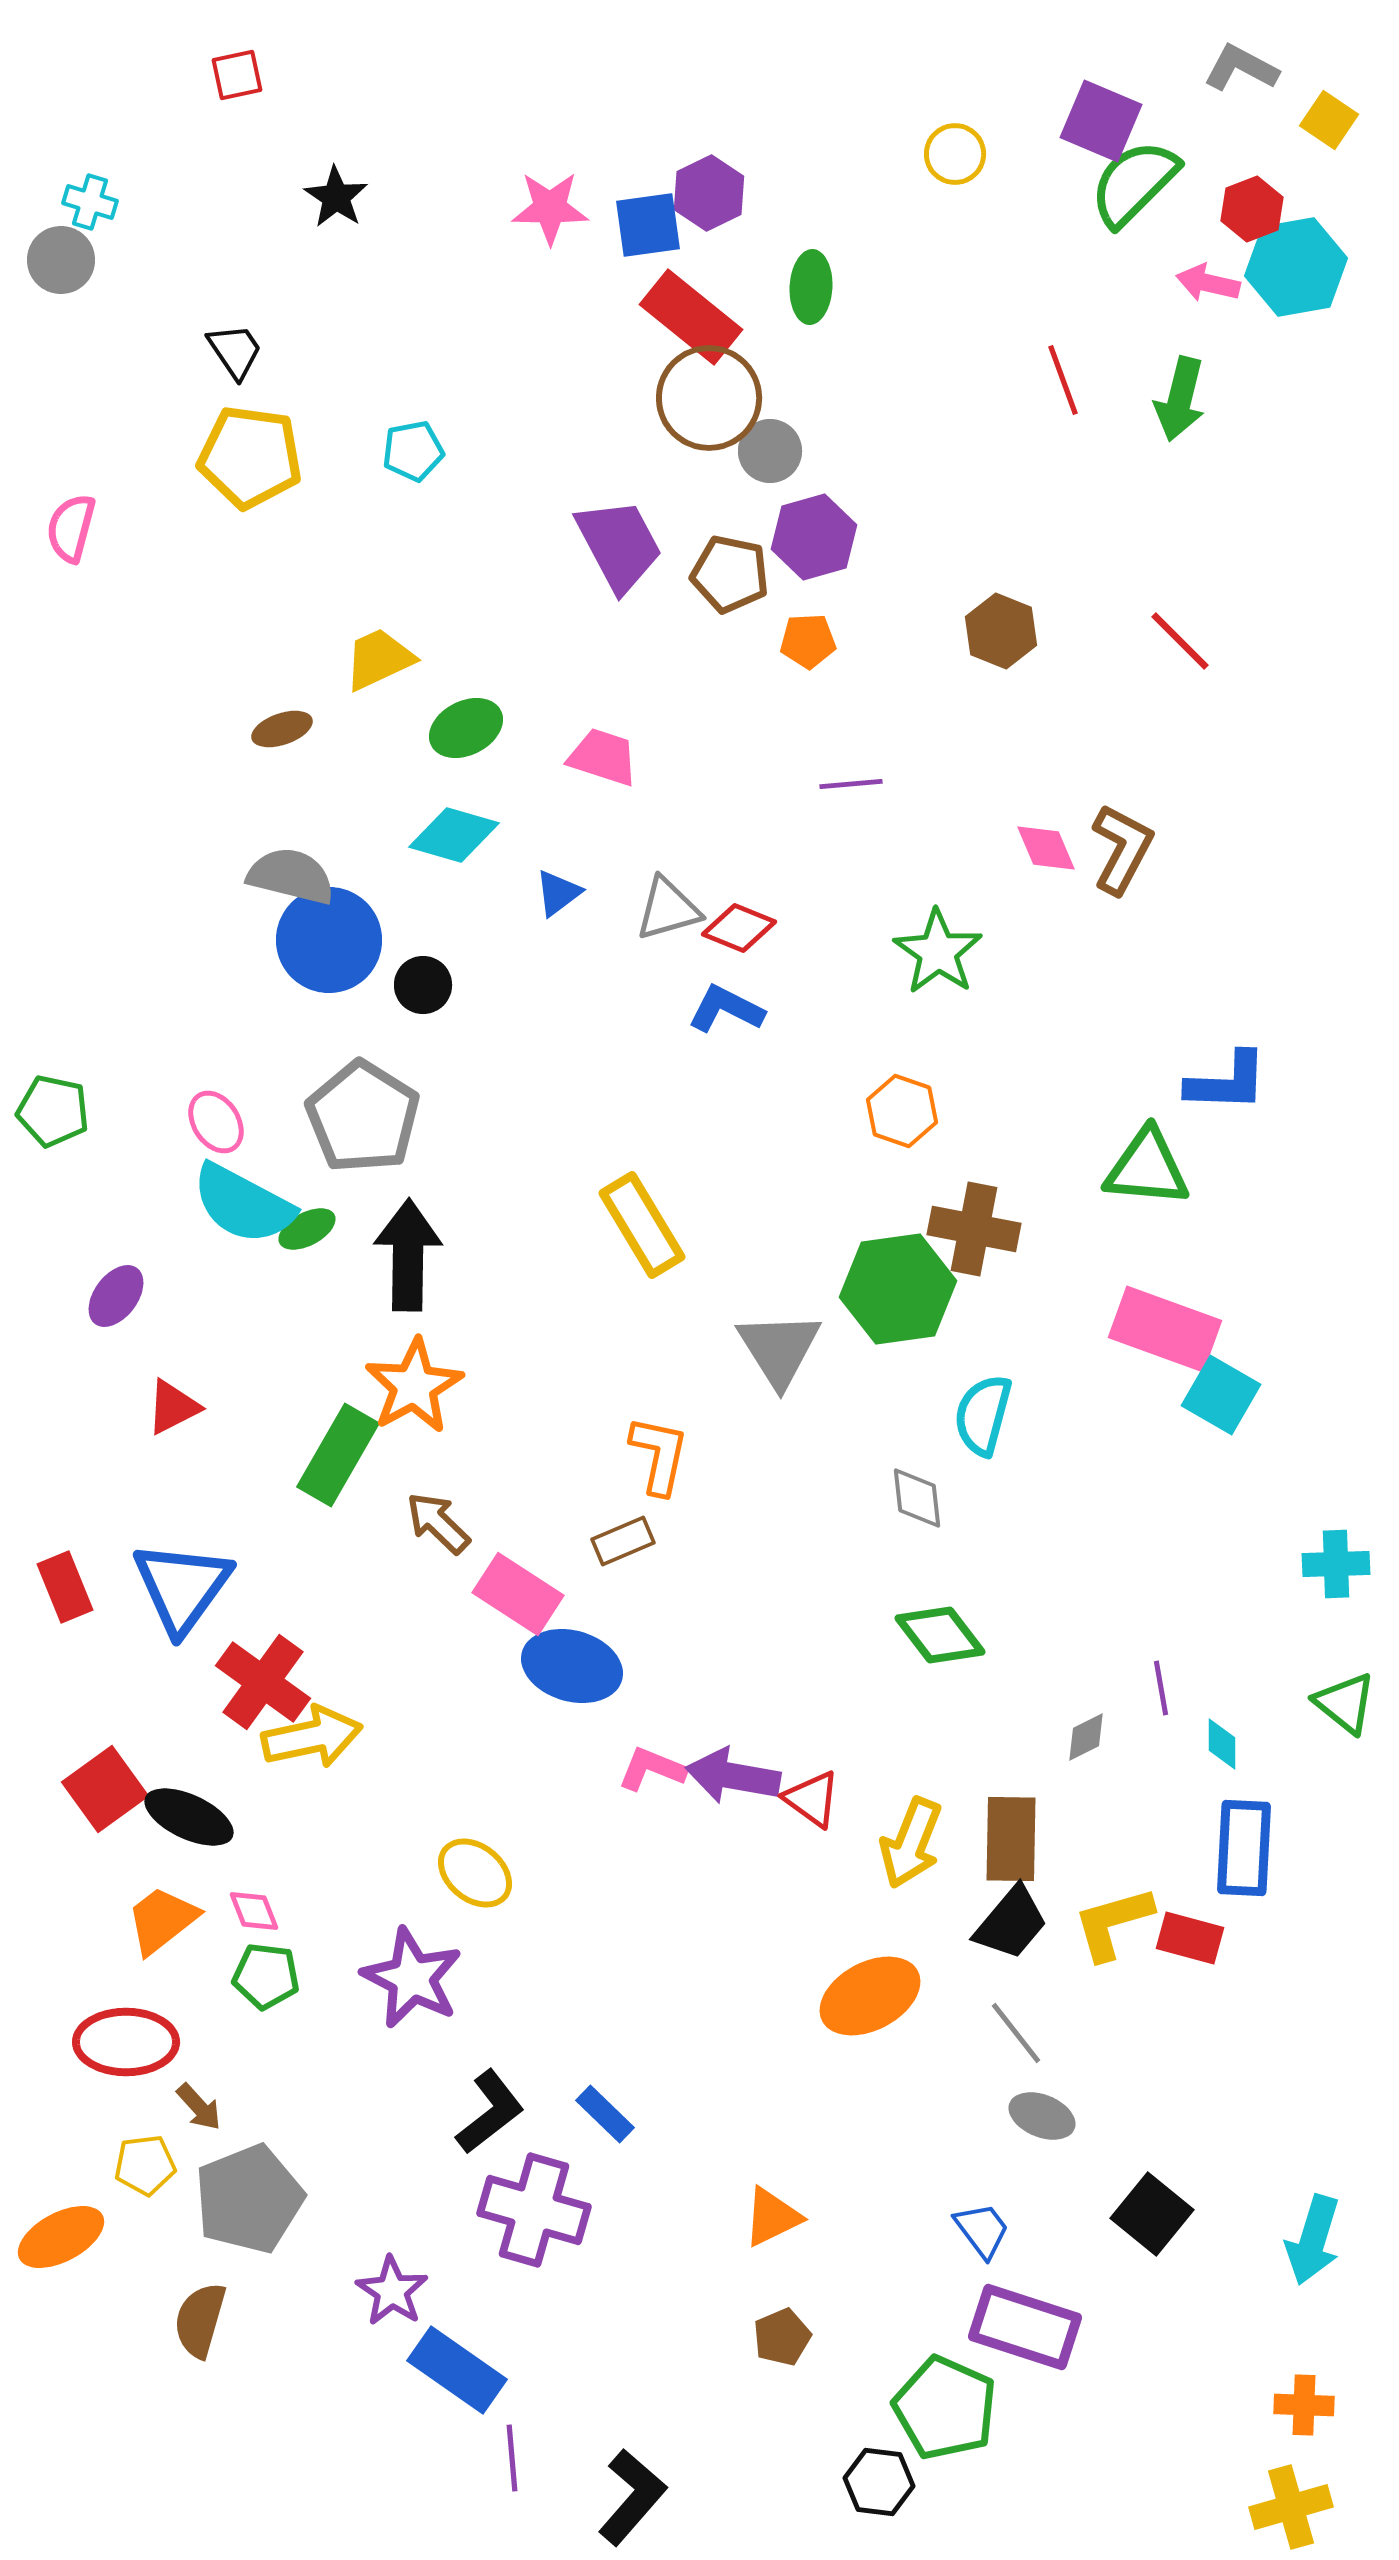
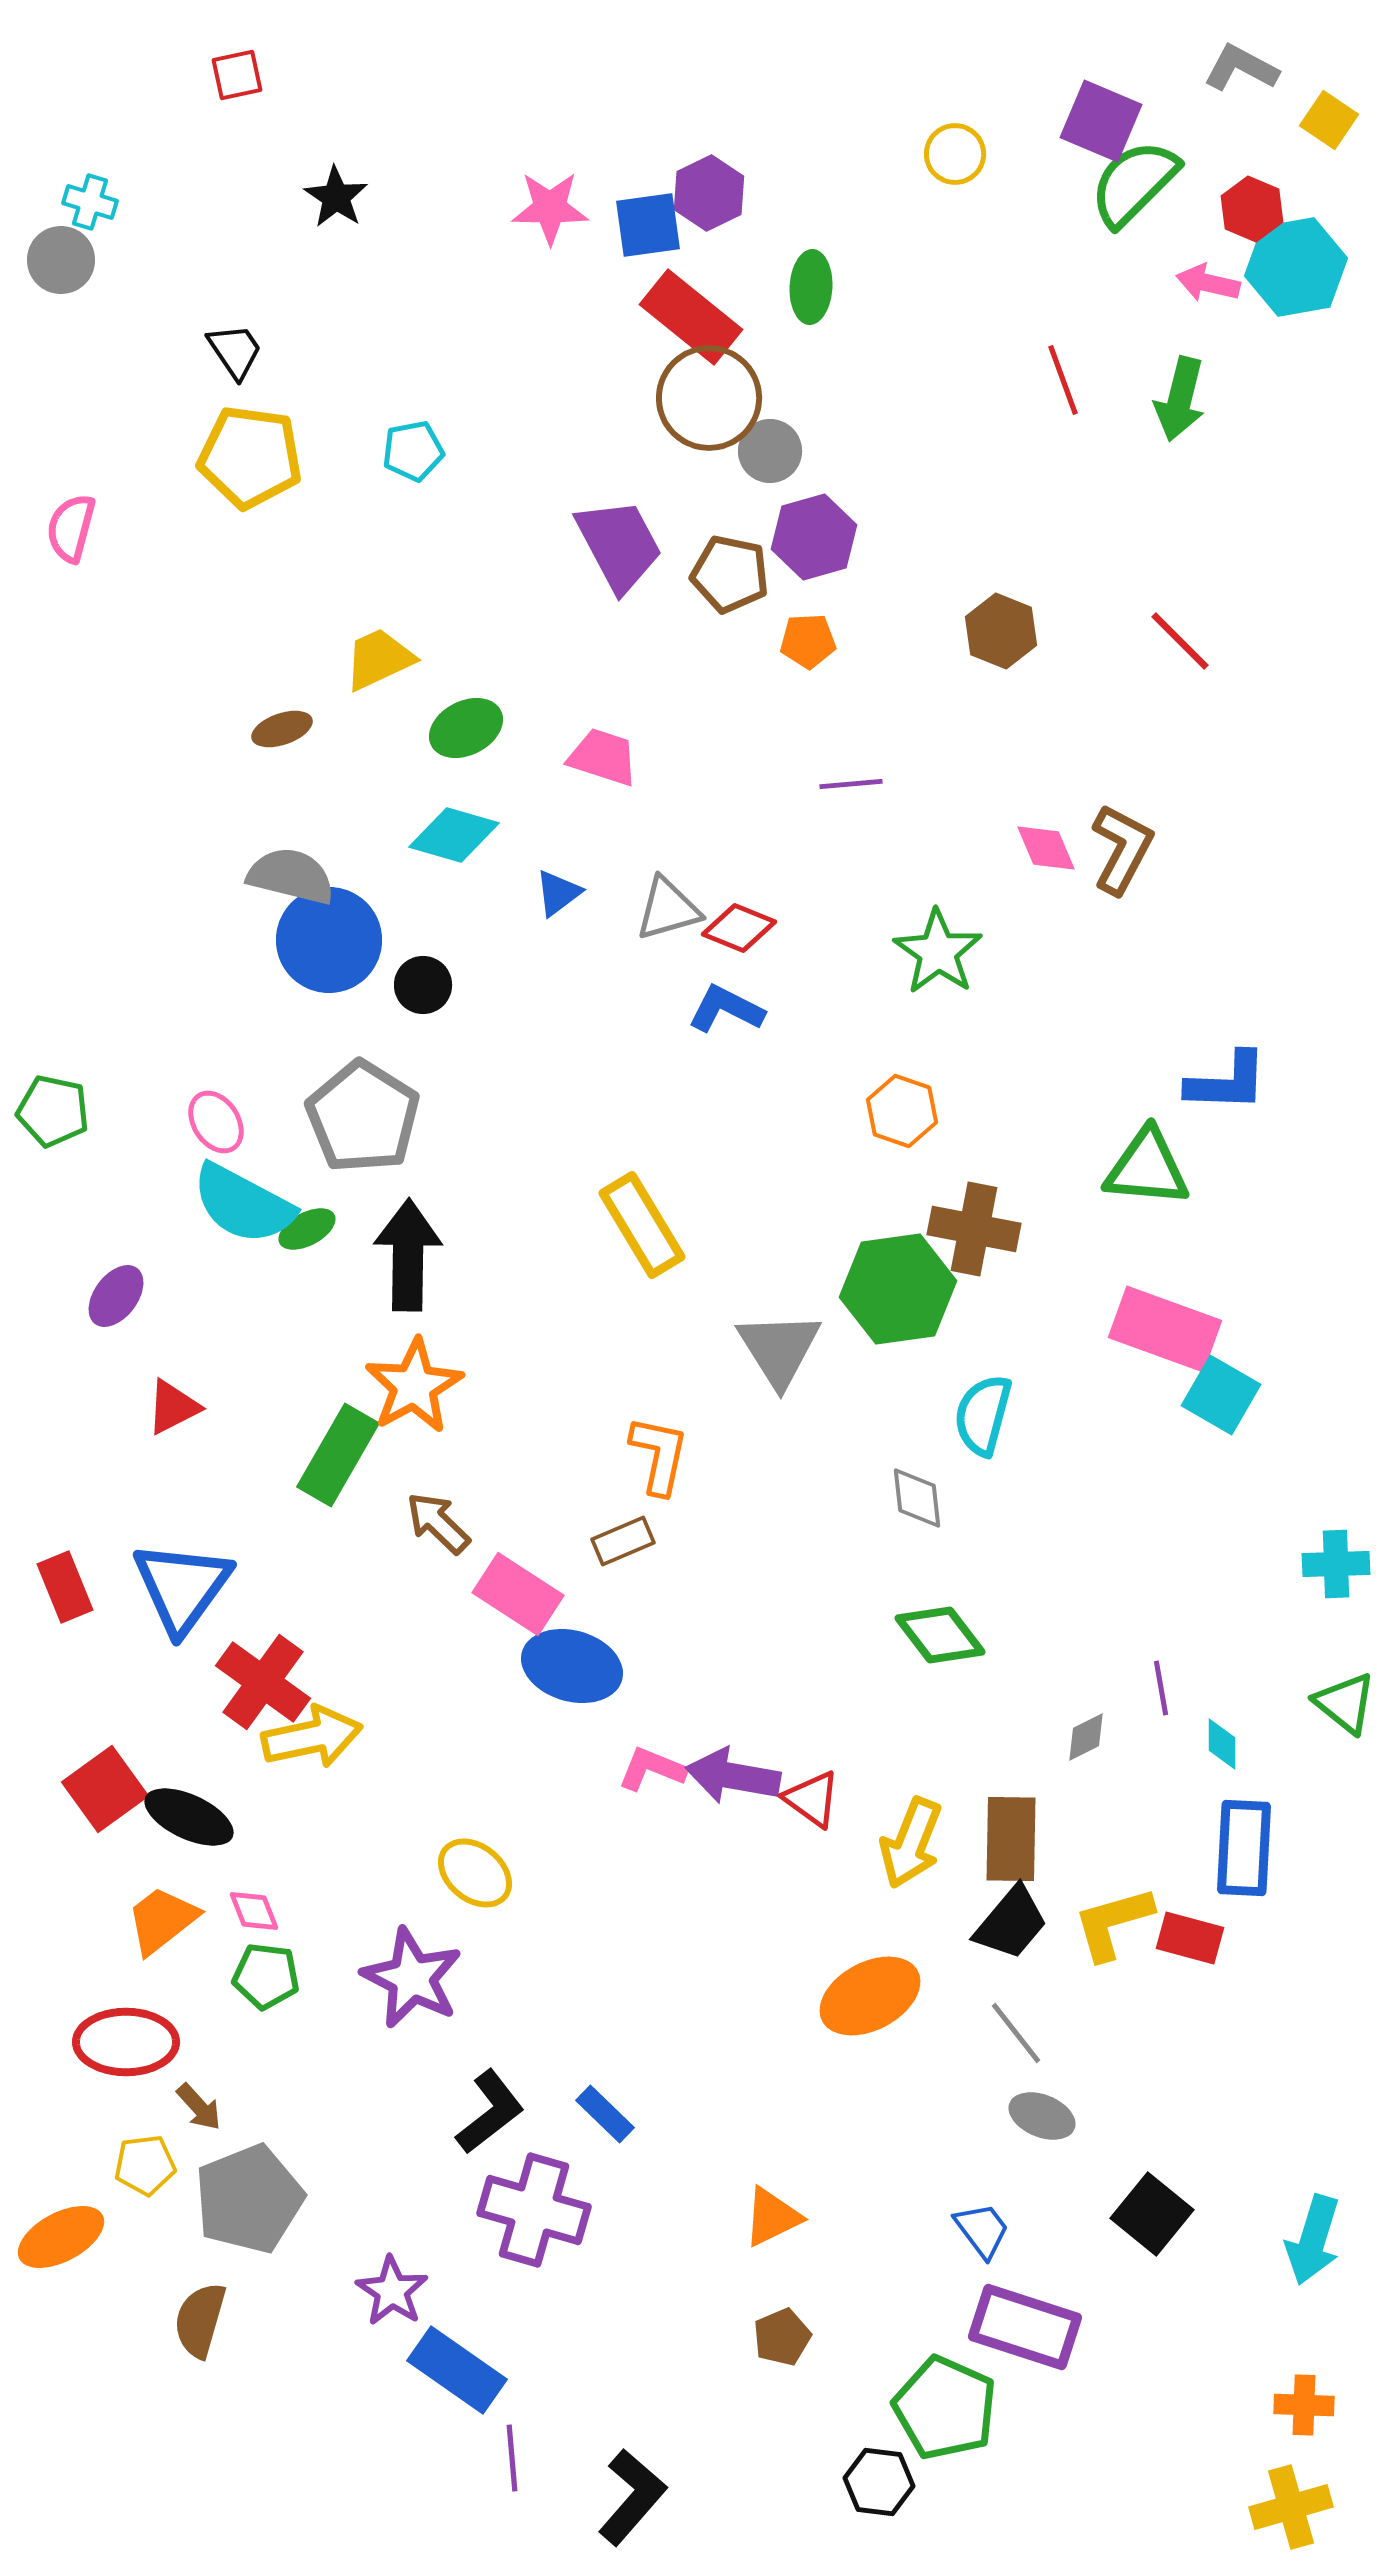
red hexagon at (1252, 209): rotated 16 degrees counterclockwise
